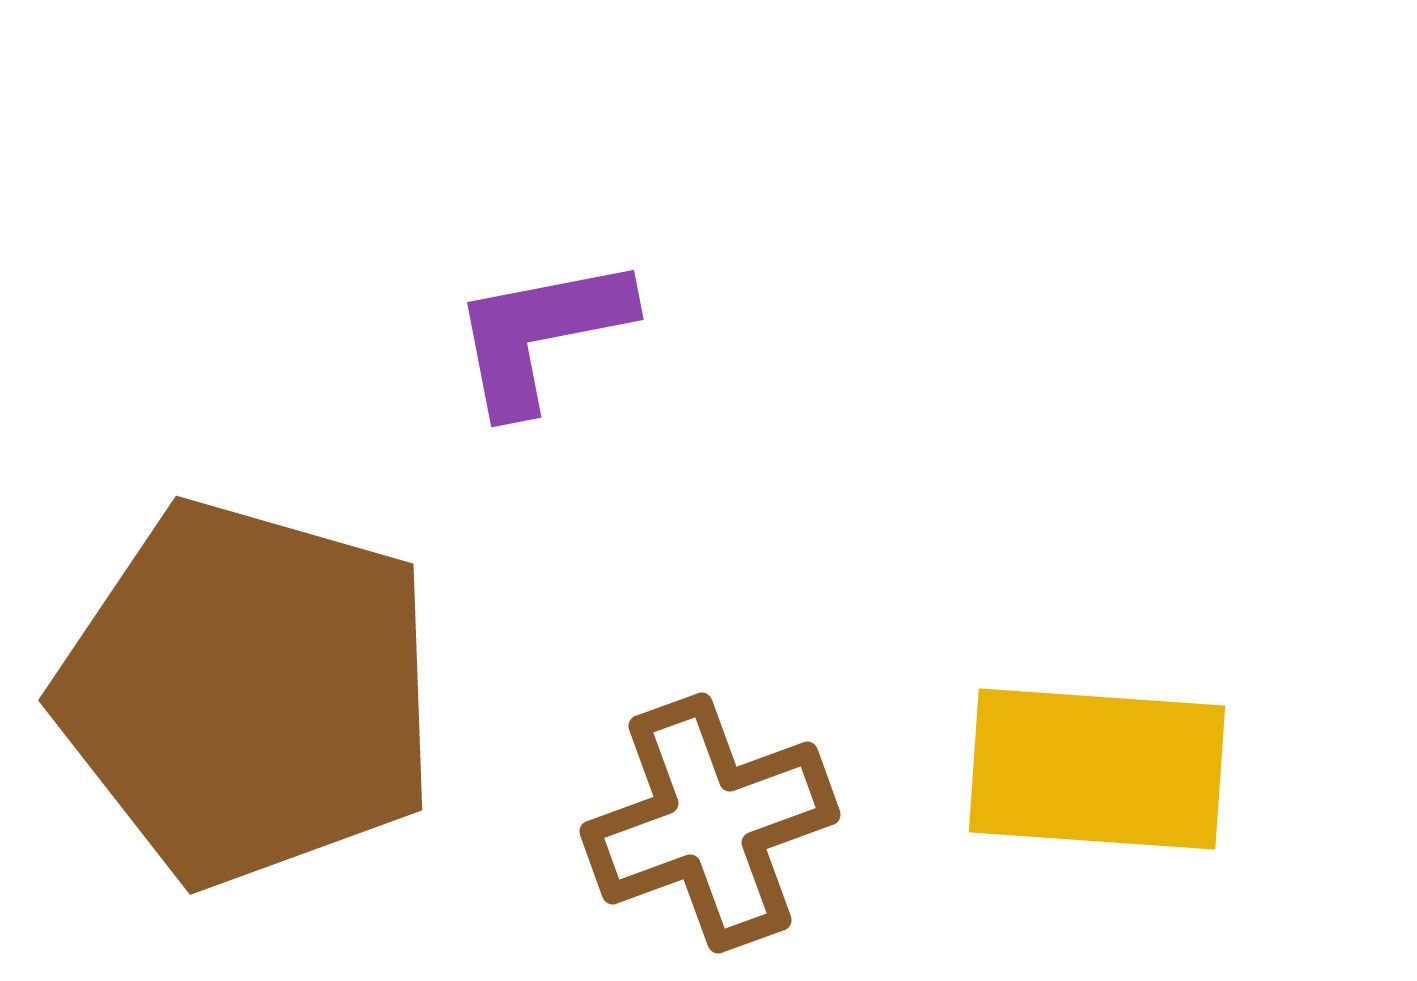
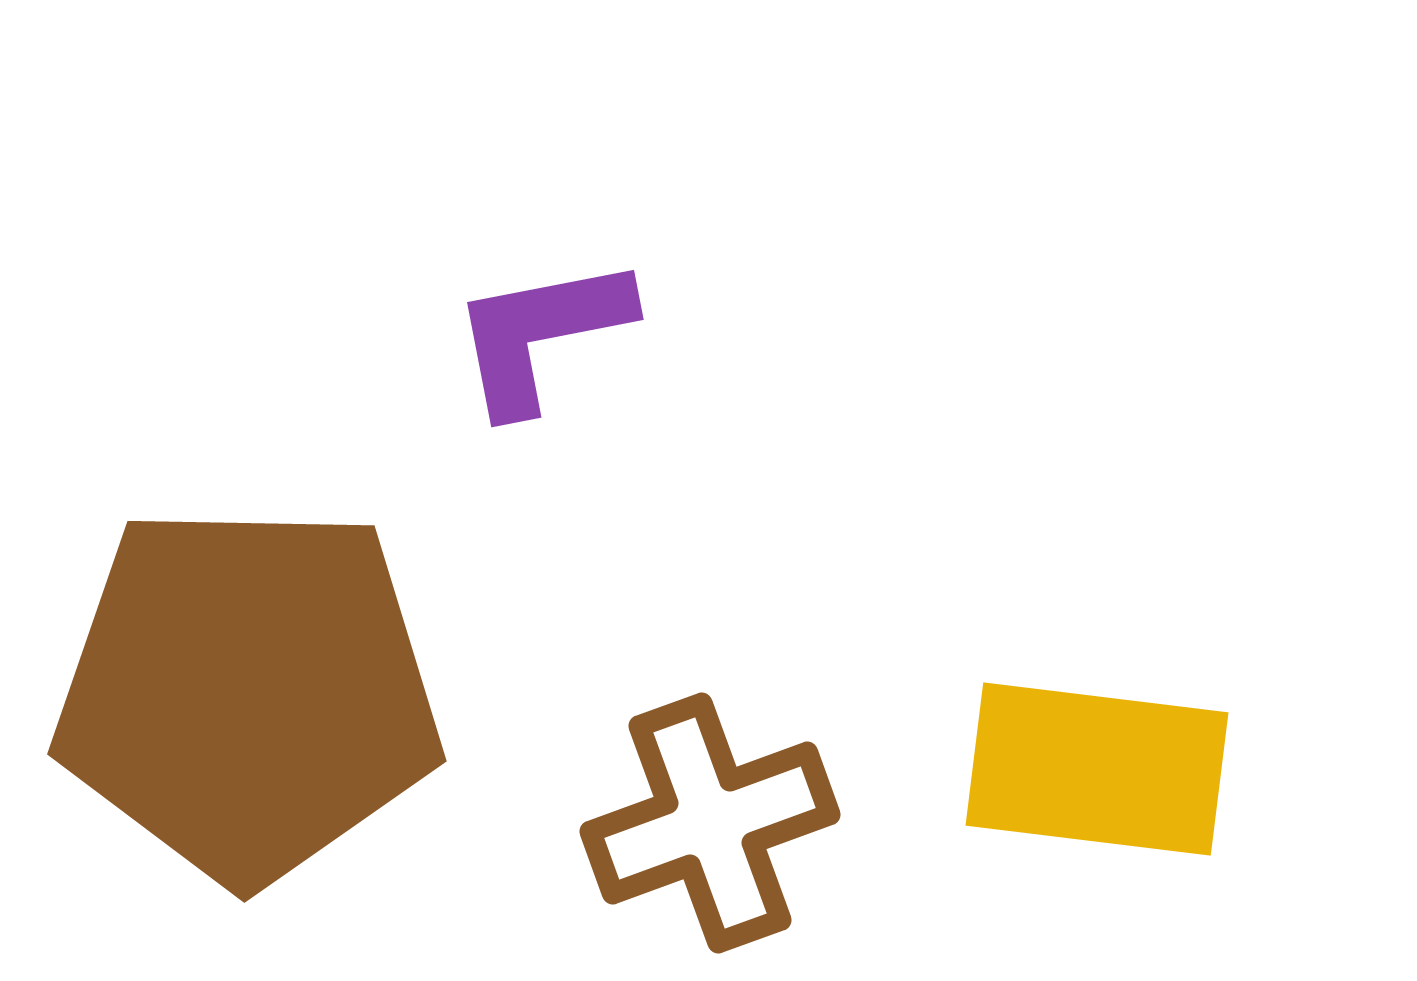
brown pentagon: rotated 15 degrees counterclockwise
yellow rectangle: rotated 3 degrees clockwise
